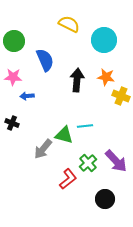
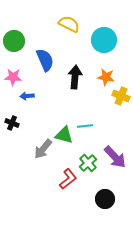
black arrow: moved 2 px left, 3 px up
purple arrow: moved 1 px left, 4 px up
